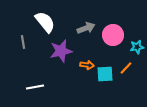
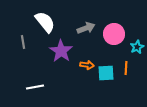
pink circle: moved 1 px right, 1 px up
cyan star: rotated 16 degrees counterclockwise
purple star: rotated 25 degrees counterclockwise
orange line: rotated 40 degrees counterclockwise
cyan square: moved 1 px right, 1 px up
